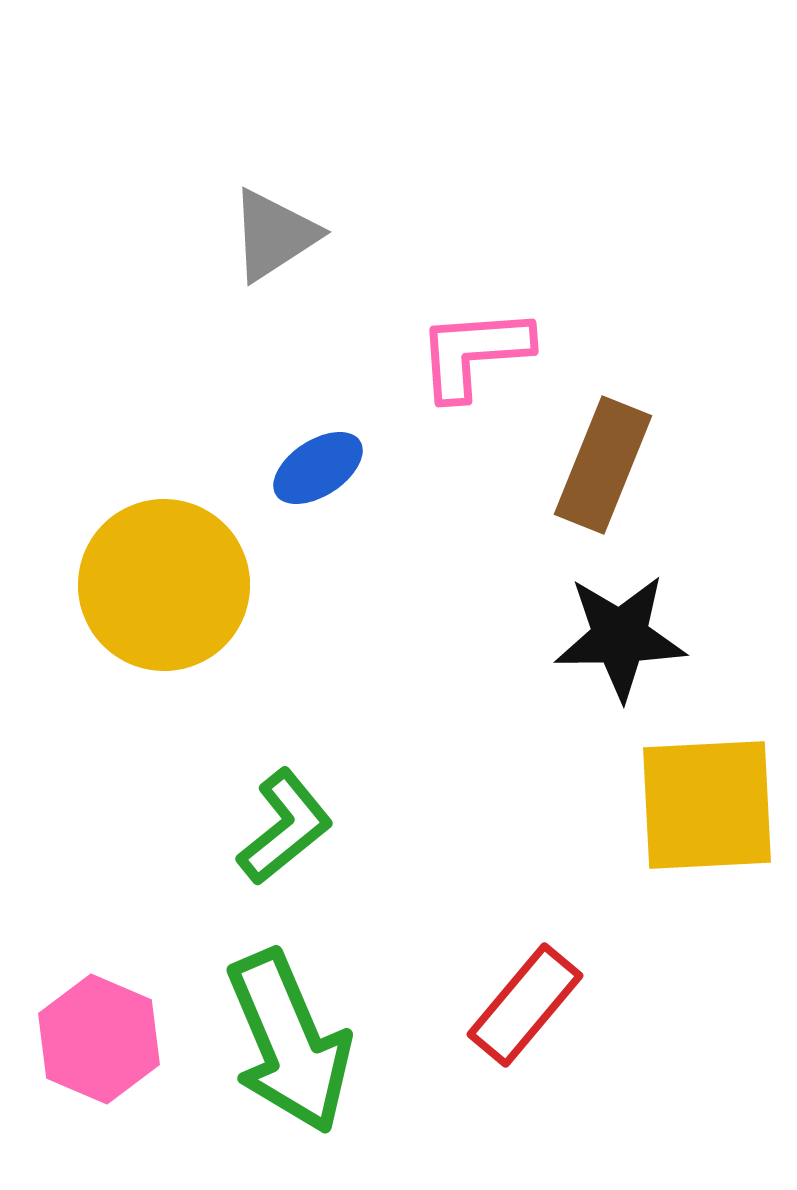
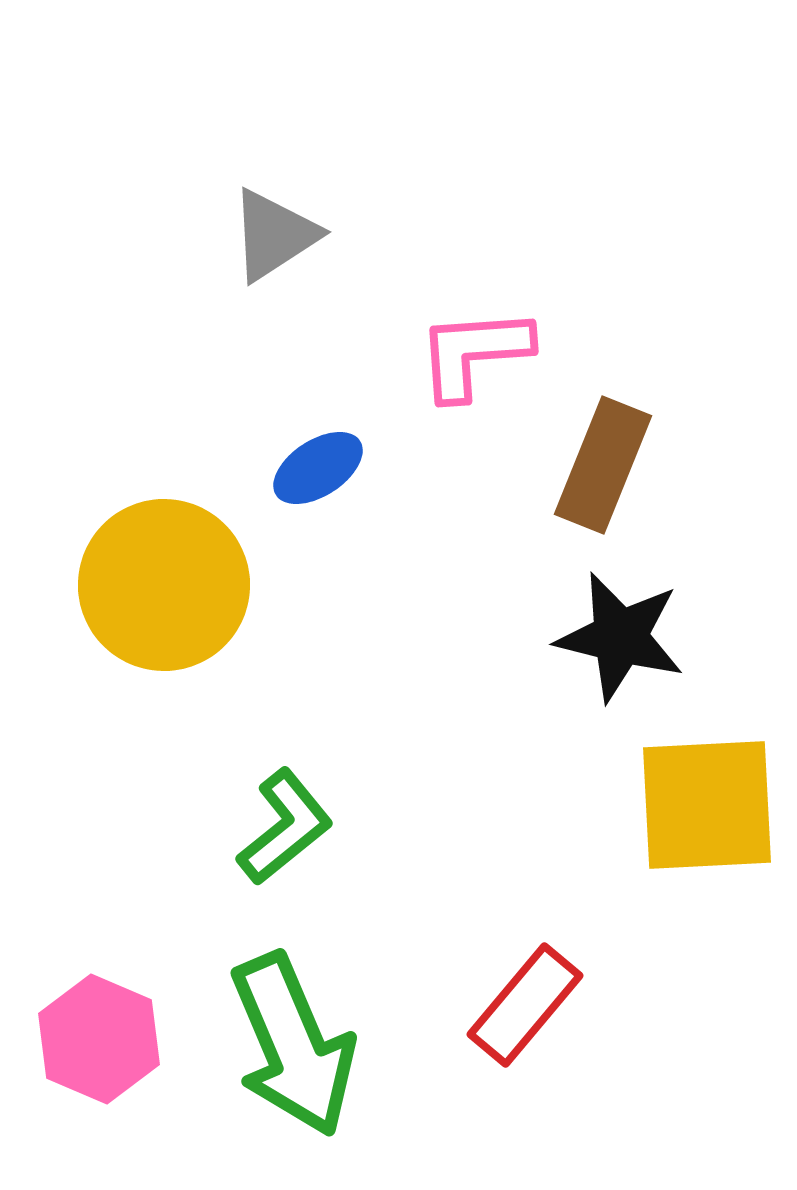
black star: rotated 15 degrees clockwise
green arrow: moved 4 px right, 3 px down
